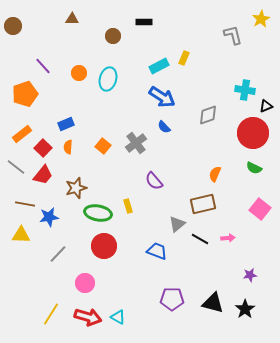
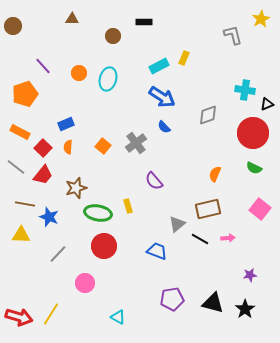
black triangle at (266, 106): moved 1 px right, 2 px up
orange rectangle at (22, 134): moved 2 px left, 2 px up; rotated 66 degrees clockwise
brown rectangle at (203, 204): moved 5 px right, 5 px down
blue star at (49, 217): rotated 30 degrees clockwise
purple pentagon at (172, 299): rotated 10 degrees counterclockwise
red arrow at (88, 317): moved 69 px left
